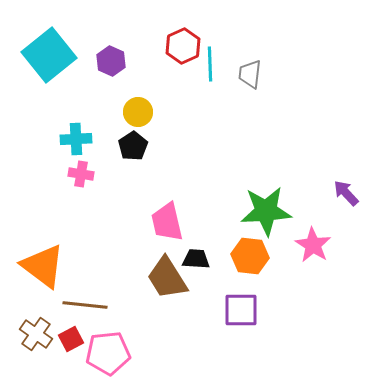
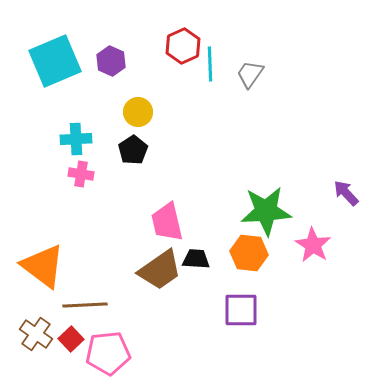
cyan square: moved 6 px right, 6 px down; rotated 16 degrees clockwise
gray trapezoid: rotated 28 degrees clockwise
black pentagon: moved 4 px down
orange hexagon: moved 1 px left, 3 px up
brown trapezoid: moved 7 px left, 8 px up; rotated 93 degrees counterclockwise
brown line: rotated 9 degrees counterclockwise
red square: rotated 15 degrees counterclockwise
